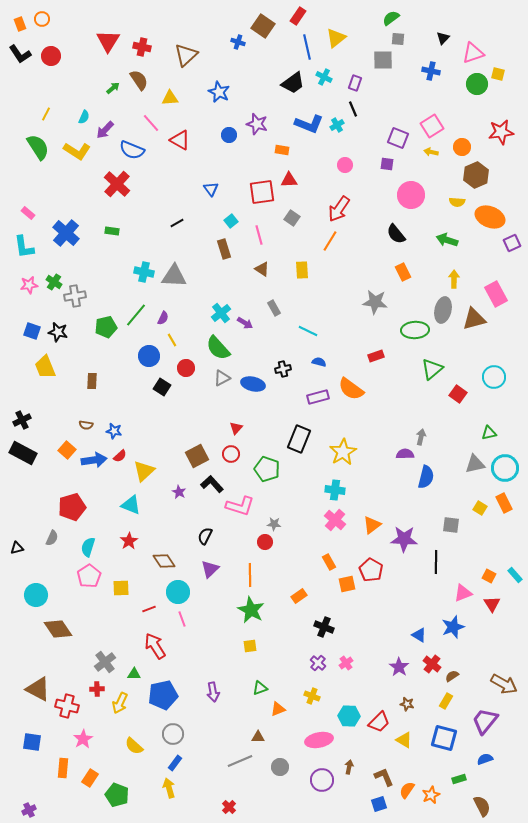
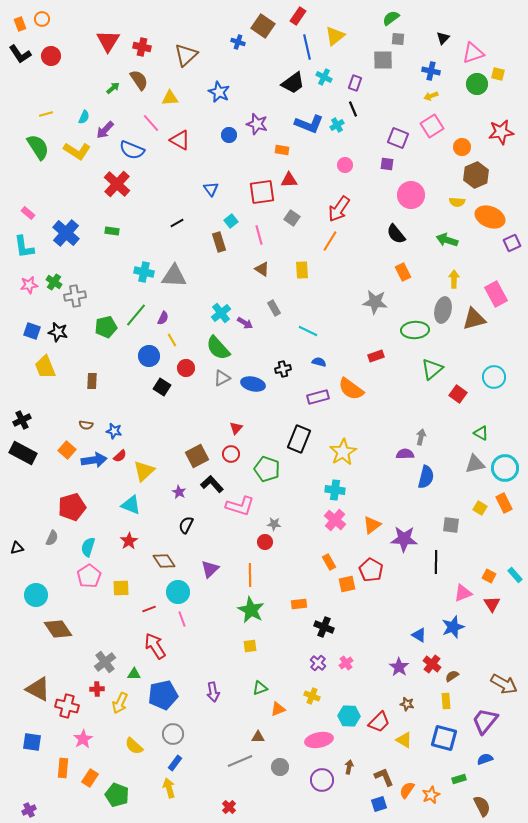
yellow triangle at (336, 38): moved 1 px left, 2 px up
yellow line at (46, 114): rotated 48 degrees clockwise
yellow arrow at (431, 152): moved 56 px up; rotated 32 degrees counterclockwise
brown rectangle at (224, 249): moved 5 px left, 7 px up
green triangle at (489, 433): moved 8 px left; rotated 42 degrees clockwise
black semicircle at (205, 536): moved 19 px left, 11 px up
orange rectangle at (299, 596): moved 8 px down; rotated 28 degrees clockwise
yellow rectangle at (446, 701): rotated 35 degrees counterclockwise
